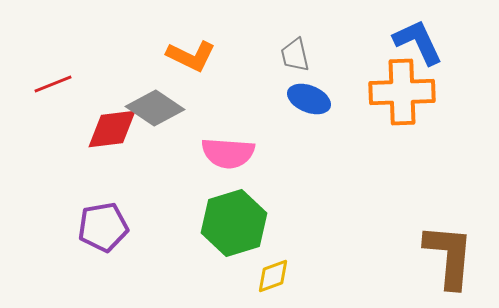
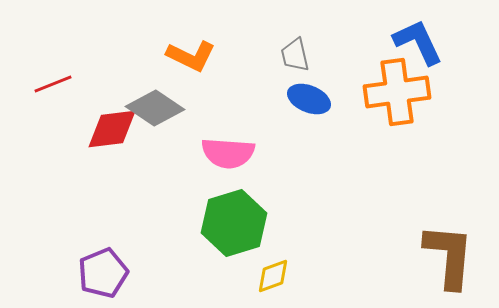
orange cross: moved 5 px left; rotated 6 degrees counterclockwise
purple pentagon: moved 46 px down; rotated 12 degrees counterclockwise
